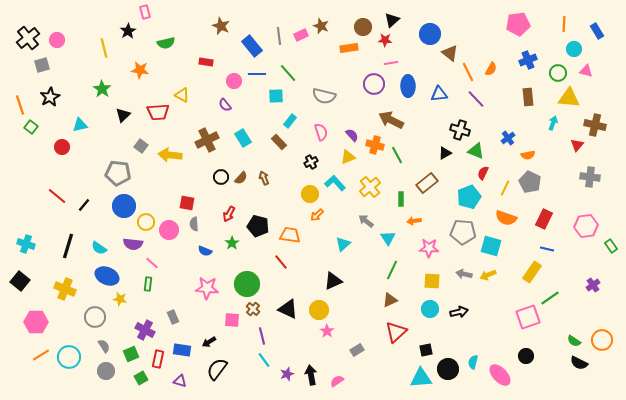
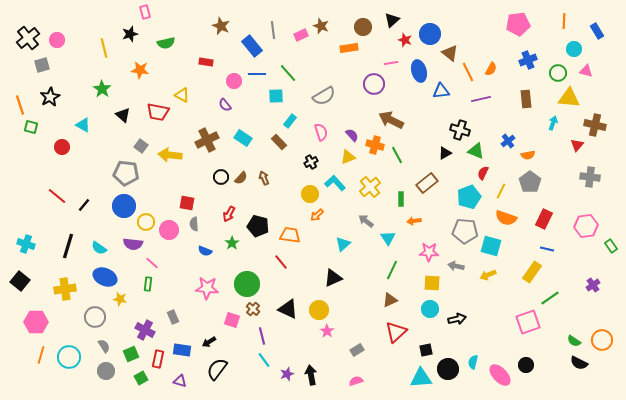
orange line at (564, 24): moved 3 px up
black star at (128, 31): moved 2 px right, 3 px down; rotated 14 degrees clockwise
gray line at (279, 36): moved 6 px left, 6 px up
red star at (385, 40): moved 20 px right; rotated 16 degrees clockwise
blue ellipse at (408, 86): moved 11 px right, 15 px up; rotated 15 degrees counterclockwise
blue triangle at (439, 94): moved 2 px right, 3 px up
gray semicircle at (324, 96): rotated 45 degrees counterclockwise
brown rectangle at (528, 97): moved 2 px left, 2 px down
purple line at (476, 99): moved 5 px right; rotated 60 degrees counterclockwise
red trapezoid at (158, 112): rotated 15 degrees clockwise
black triangle at (123, 115): rotated 35 degrees counterclockwise
cyan triangle at (80, 125): moved 3 px right; rotated 42 degrees clockwise
green square at (31, 127): rotated 24 degrees counterclockwise
cyan rectangle at (243, 138): rotated 24 degrees counterclockwise
blue cross at (508, 138): moved 3 px down
gray pentagon at (118, 173): moved 8 px right
gray pentagon at (530, 182): rotated 10 degrees clockwise
yellow line at (505, 188): moved 4 px left, 3 px down
gray pentagon at (463, 232): moved 2 px right, 1 px up
pink star at (429, 248): moved 4 px down
gray arrow at (464, 274): moved 8 px left, 8 px up
blue ellipse at (107, 276): moved 2 px left, 1 px down
black triangle at (333, 281): moved 3 px up
yellow square at (432, 281): moved 2 px down
yellow cross at (65, 289): rotated 30 degrees counterclockwise
black arrow at (459, 312): moved 2 px left, 7 px down
pink square at (528, 317): moved 5 px down
pink square at (232, 320): rotated 14 degrees clockwise
orange line at (41, 355): rotated 42 degrees counterclockwise
black circle at (526, 356): moved 9 px down
pink semicircle at (337, 381): moved 19 px right; rotated 16 degrees clockwise
